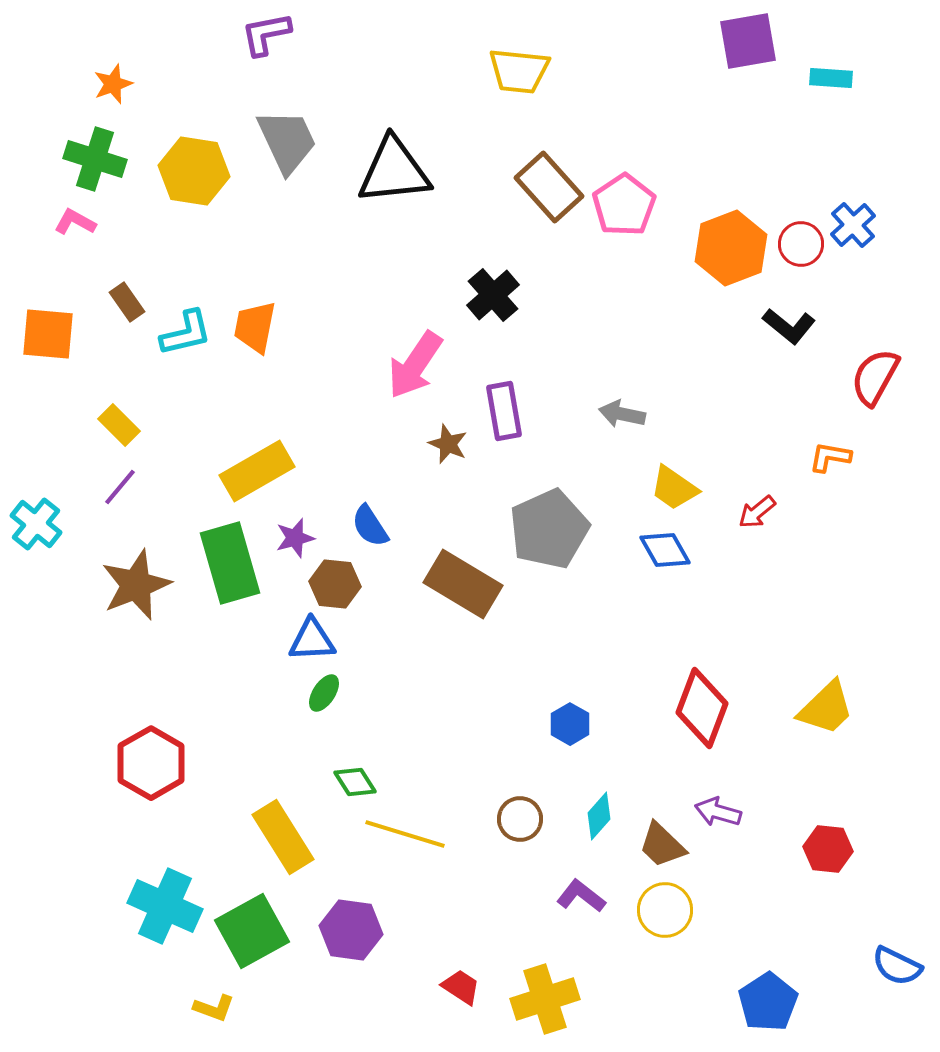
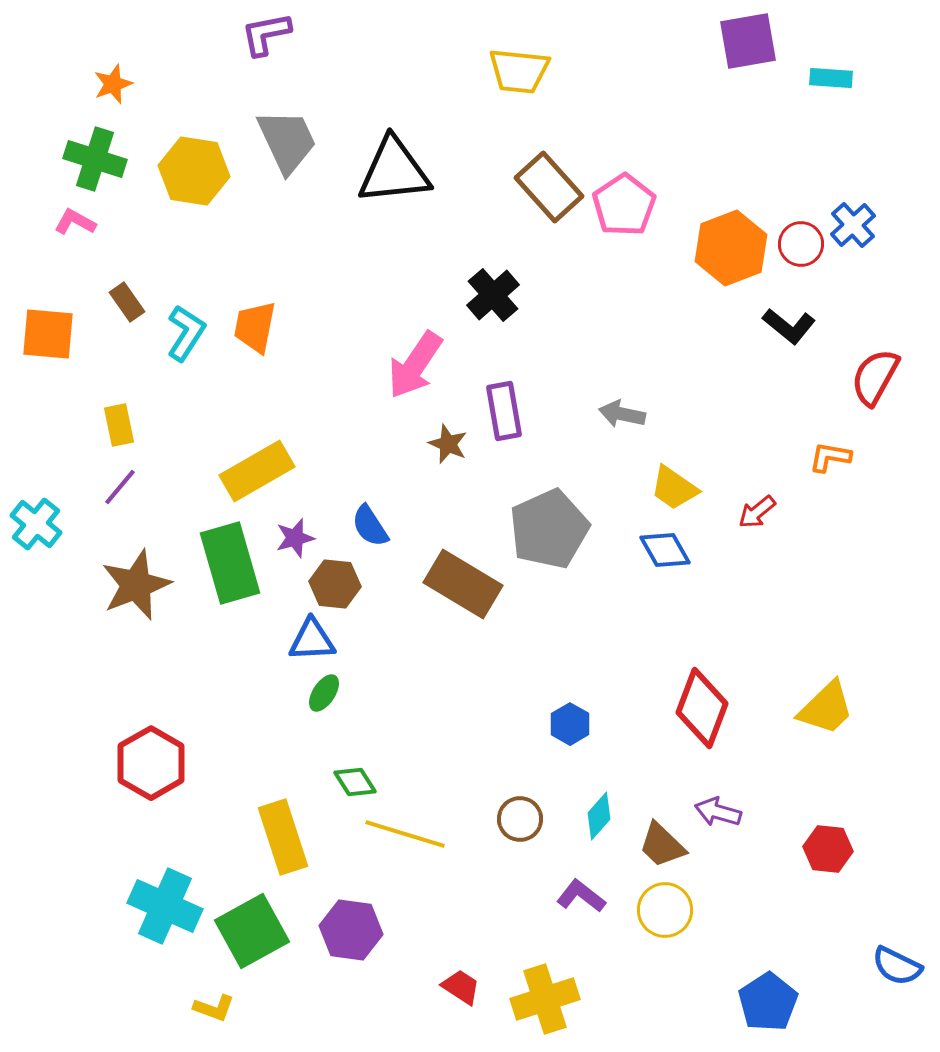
cyan L-shape at (186, 333): rotated 44 degrees counterclockwise
yellow rectangle at (119, 425): rotated 33 degrees clockwise
yellow rectangle at (283, 837): rotated 14 degrees clockwise
